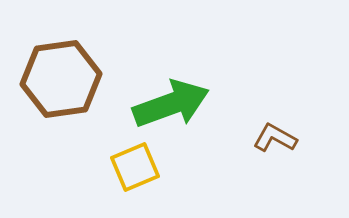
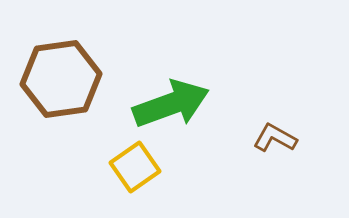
yellow square: rotated 12 degrees counterclockwise
